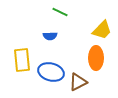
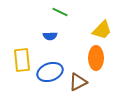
blue ellipse: moved 1 px left; rotated 35 degrees counterclockwise
